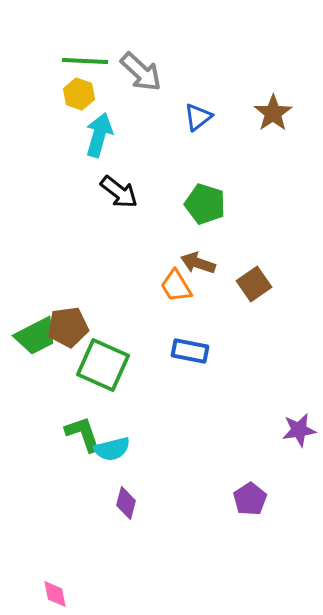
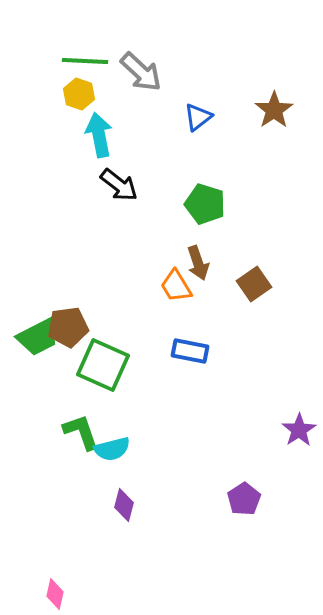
brown star: moved 1 px right, 3 px up
cyan arrow: rotated 27 degrees counterclockwise
black arrow: moved 7 px up
brown arrow: rotated 128 degrees counterclockwise
green trapezoid: moved 2 px right, 1 px down
purple star: rotated 24 degrees counterclockwise
green L-shape: moved 2 px left, 2 px up
purple pentagon: moved 6 px left
purple diamond: moved 2 px left, 2 px down
pink diamond: rotated 24 degrees clockwise
